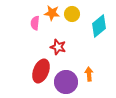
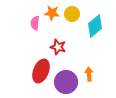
cyan diamond: moved 4 px left
